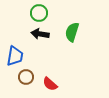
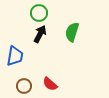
black arrow: rotated 108 degrees clockwise
brown circle: moved 2 px left, 9 px down
